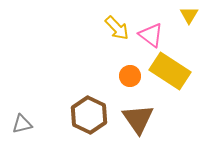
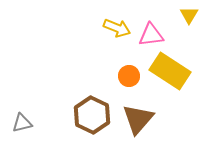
yellow arrow: rotated 24 degrees counterclockwise
pink triangle: rotated 44 degrees counterclockwise
orange circle: moved 1 px left
brown hexagon: moved 3 px right
brown triangle: rotated 16 degrees clockwise
gray triangle: moved 1 px up
